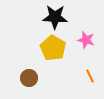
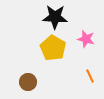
pink star: moved 1 px up
brown circle: moved 1 px left, 4 px down
